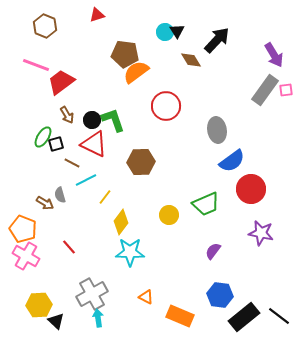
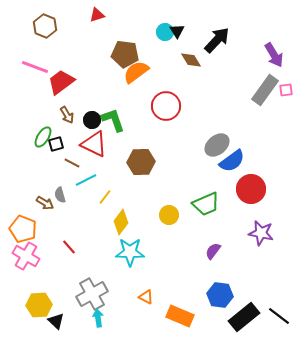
pink line at (36, 65): moved 1 px left, 2 px down
gray ellipse at (217, 130): moved 15 px down; rotated 60 degrees clockwise
